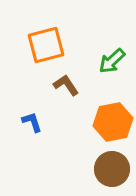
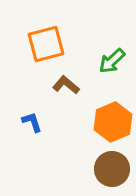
orange square: moved 1 px up
brown L-shape: rotated 16 degrees counterclockwise
orange hexagon: rotated 12 degrees counterclockwise
